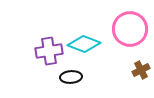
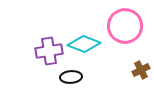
pink circle: moved 5 px left, 3 px up
